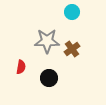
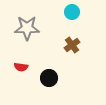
gray star: moved 20 px left, 13 px up
brown cross: moved 4 px up
red semicircle: rotated 88 degrees clockwise
